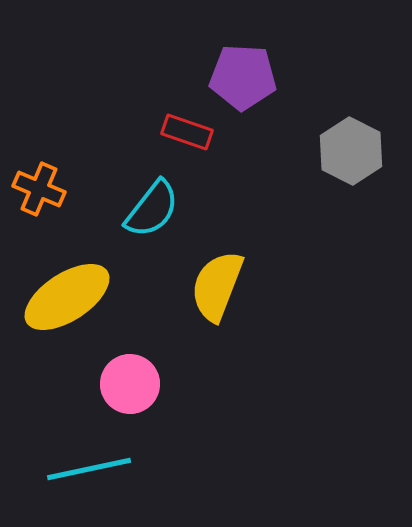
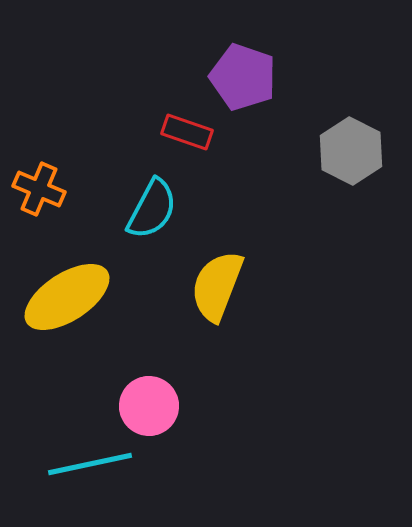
purple pentagon: rotated 16 degrees clockwise
cyan semicircle: rotated 10 degrees counterclockwise
pink circle: moved 19 px right, 22 px down
cyan line: moved 1 px right, 5 px up
